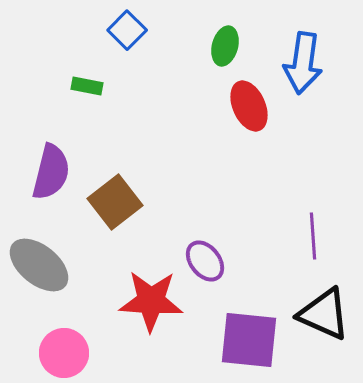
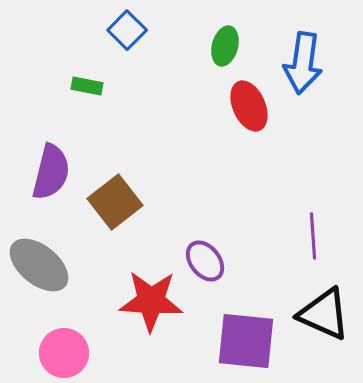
purple square: moved 3 px left, 1 px down
